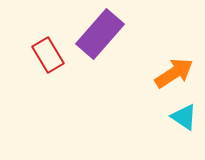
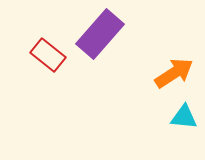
red rectangle: rotated 20 degrees counterclockwise
cyan triangle: rotated 28 degrees counterclockwise
